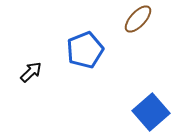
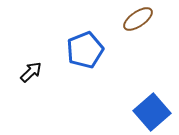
brown ellipse: rotated 12 degrees clockwise
blue square: moved 1 px right
